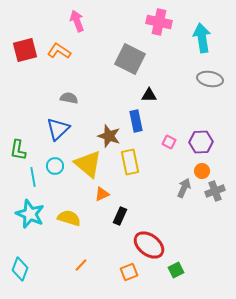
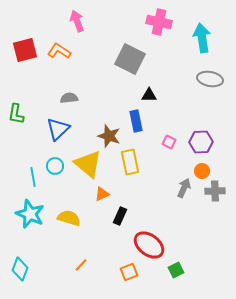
gray semicircle: rotated 18 degrees counterclockwise
green L-shape: moved 2 px left, 36 px up
gray cross: rotated 18 degrees clockwise
